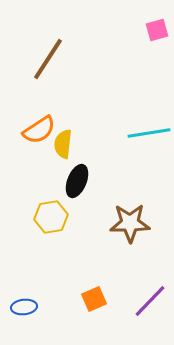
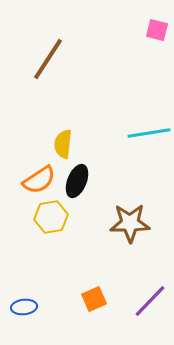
pink square: rotated 30 degrees clockwise
orange semicircle: moved 50 px down
